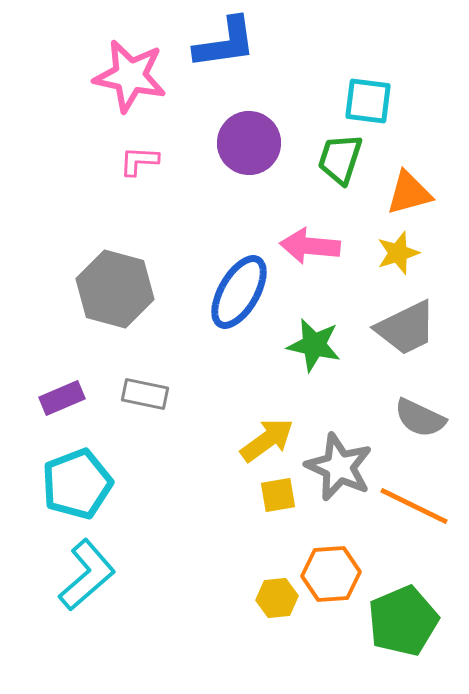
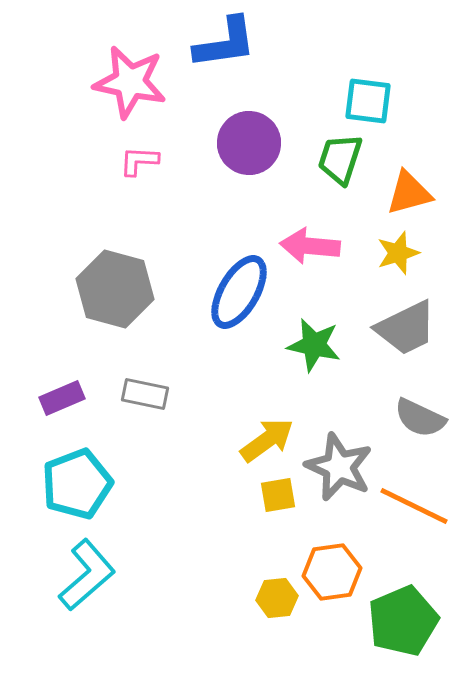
pink star: moved 6 px down
orange hexagon: moved 1 px right, 2 px up; rotated 4 degrees counterclockwise
